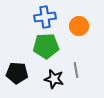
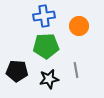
blue cross: moved 1 px left, 1 px up
black pentagon: moved 2 px up
black star: moved 5 px left; rotated 24 degrees counterclockwise
